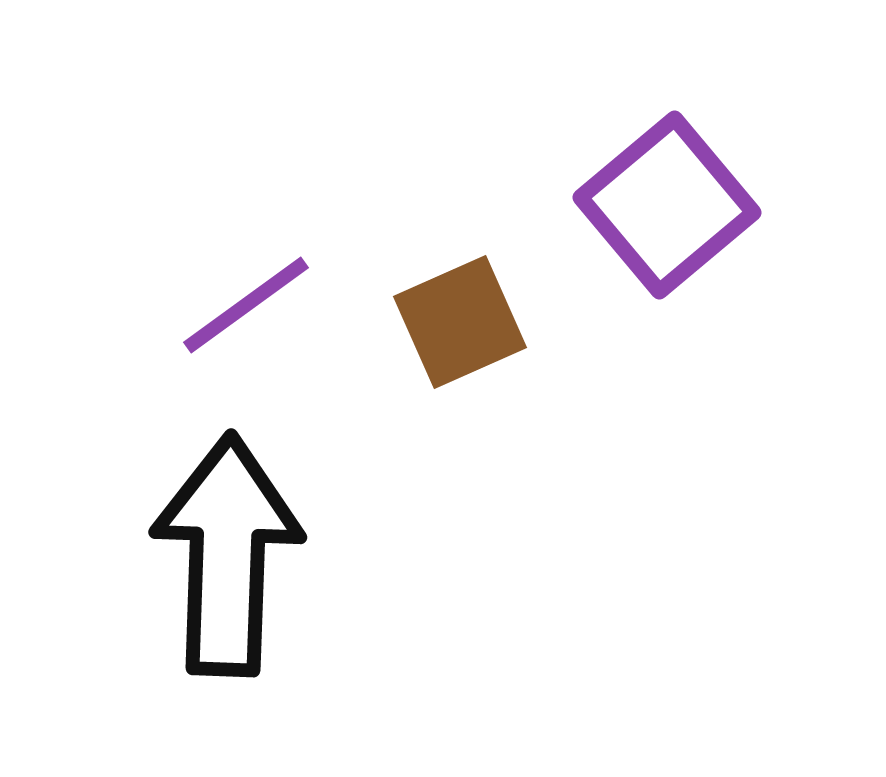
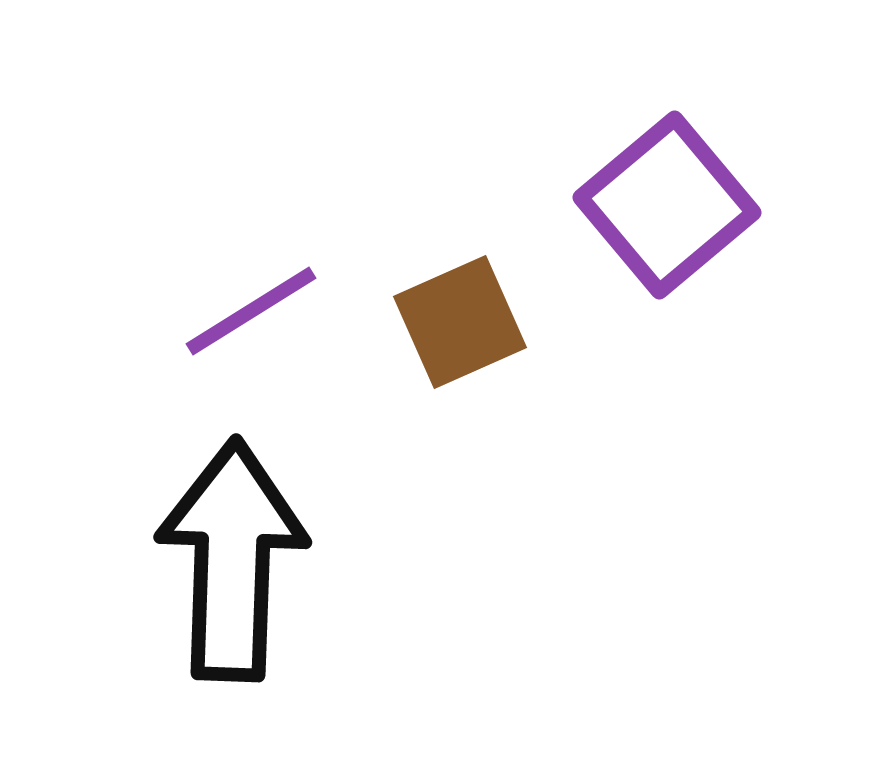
purple line: moved 5 px right, 6 px down; rotated 4 degrees clockwise
black arrow: moved 5 px right, 5 px down
